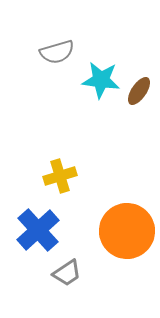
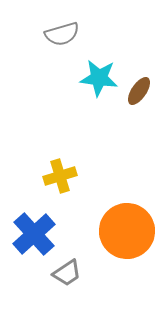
gray semicircle: moved 5 px right, 18 px up
cyan star: moved 2 px left, 2 px up
blue cross: moved 4 px left, 4 px down
